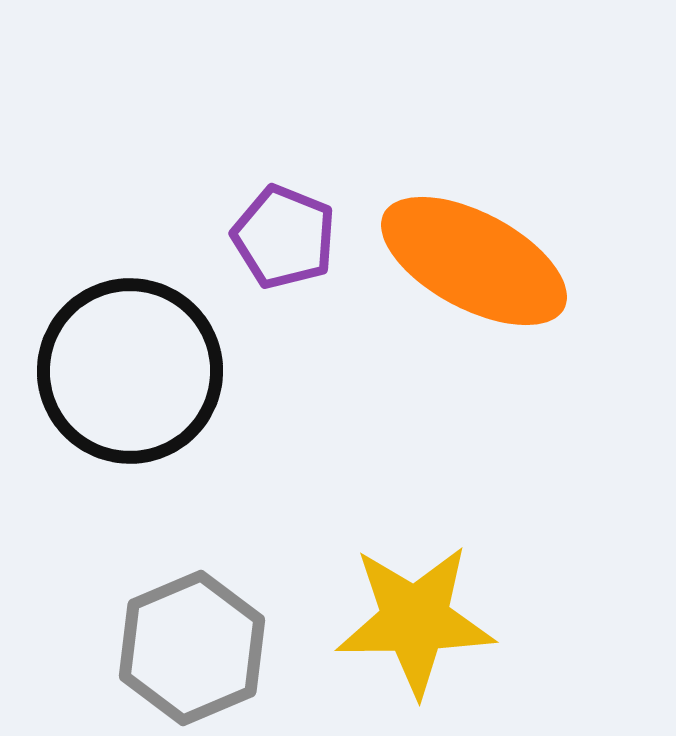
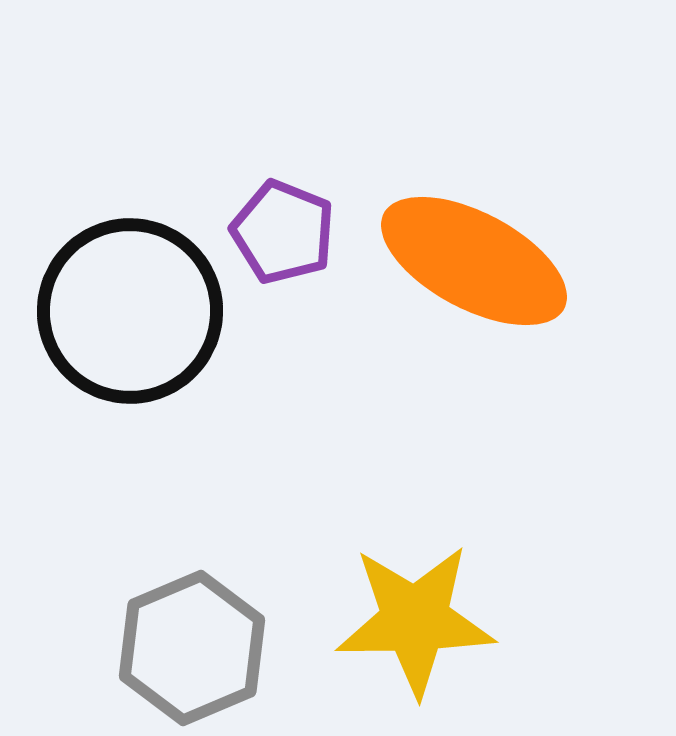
purple pentagon: moved 1 px left, 5 px up
black circle: moved 60 px up
